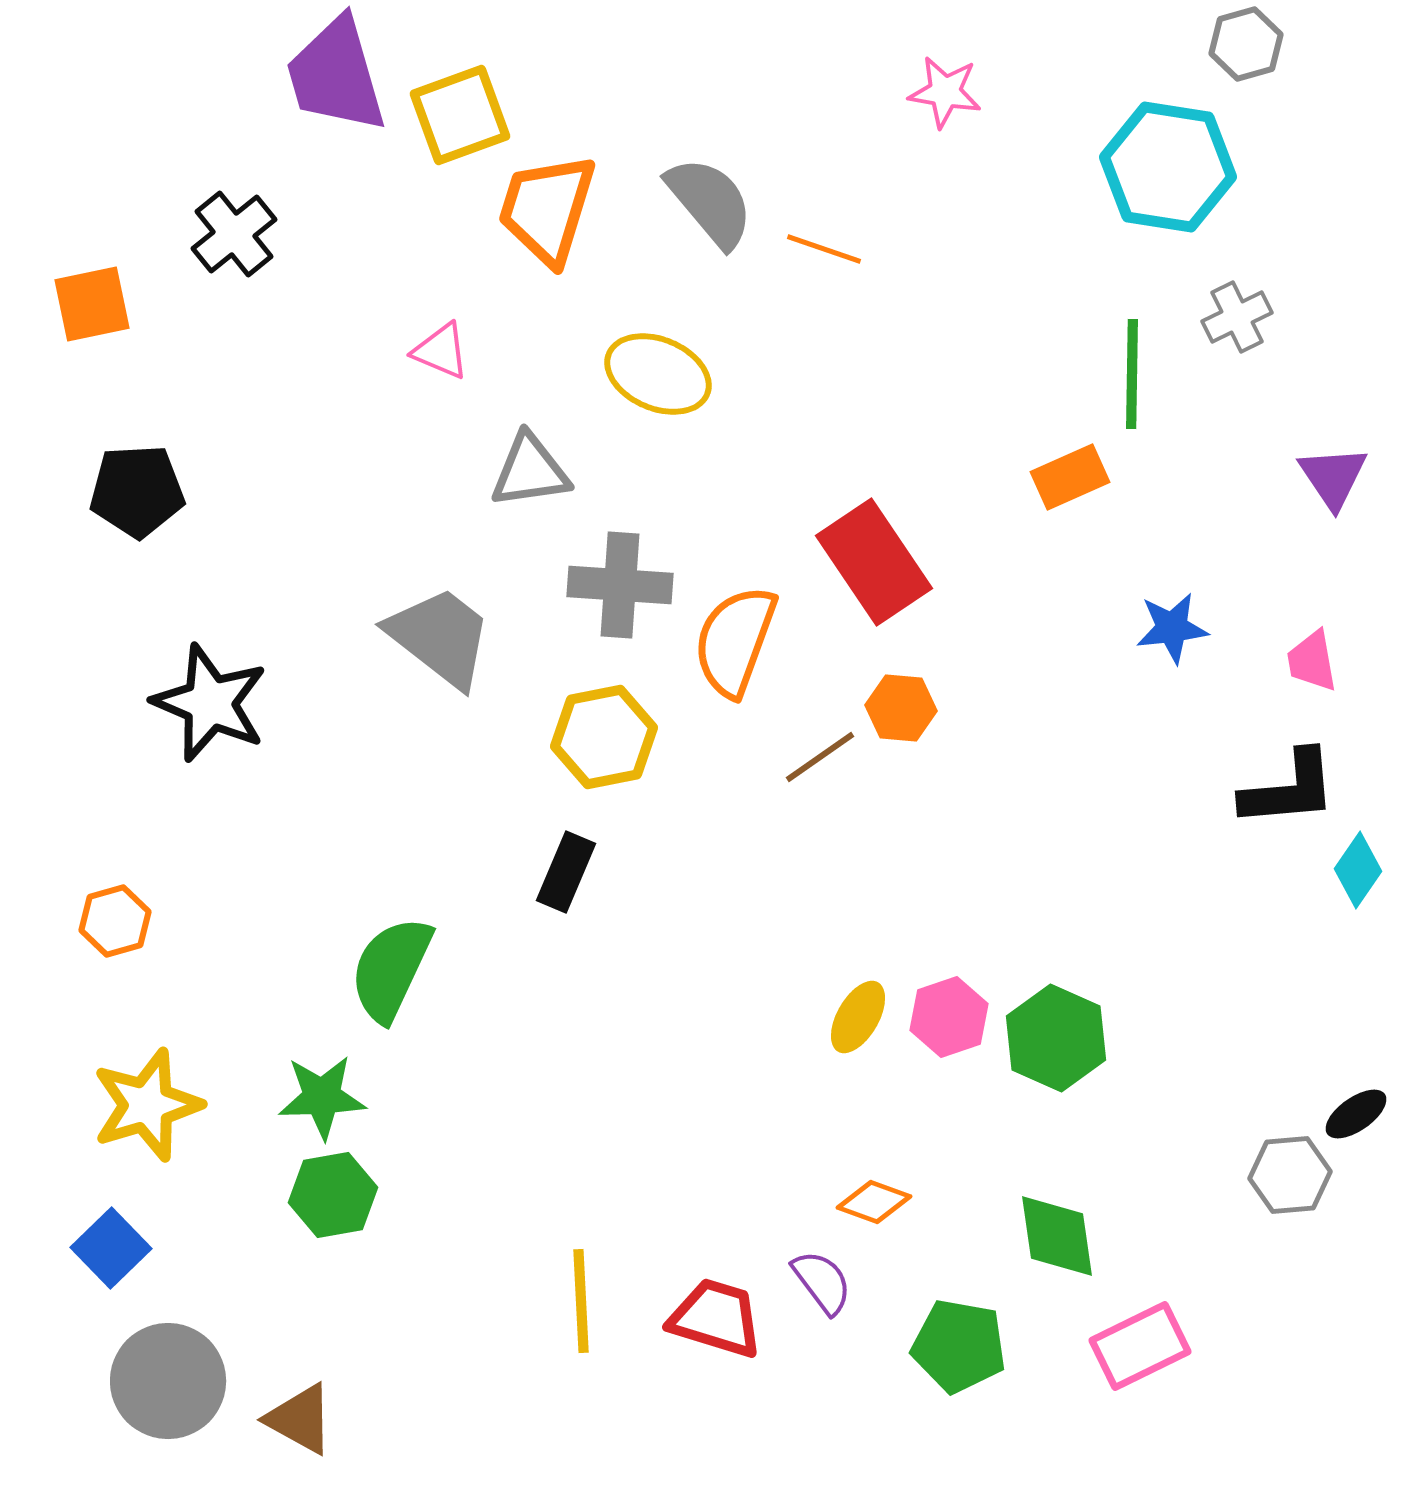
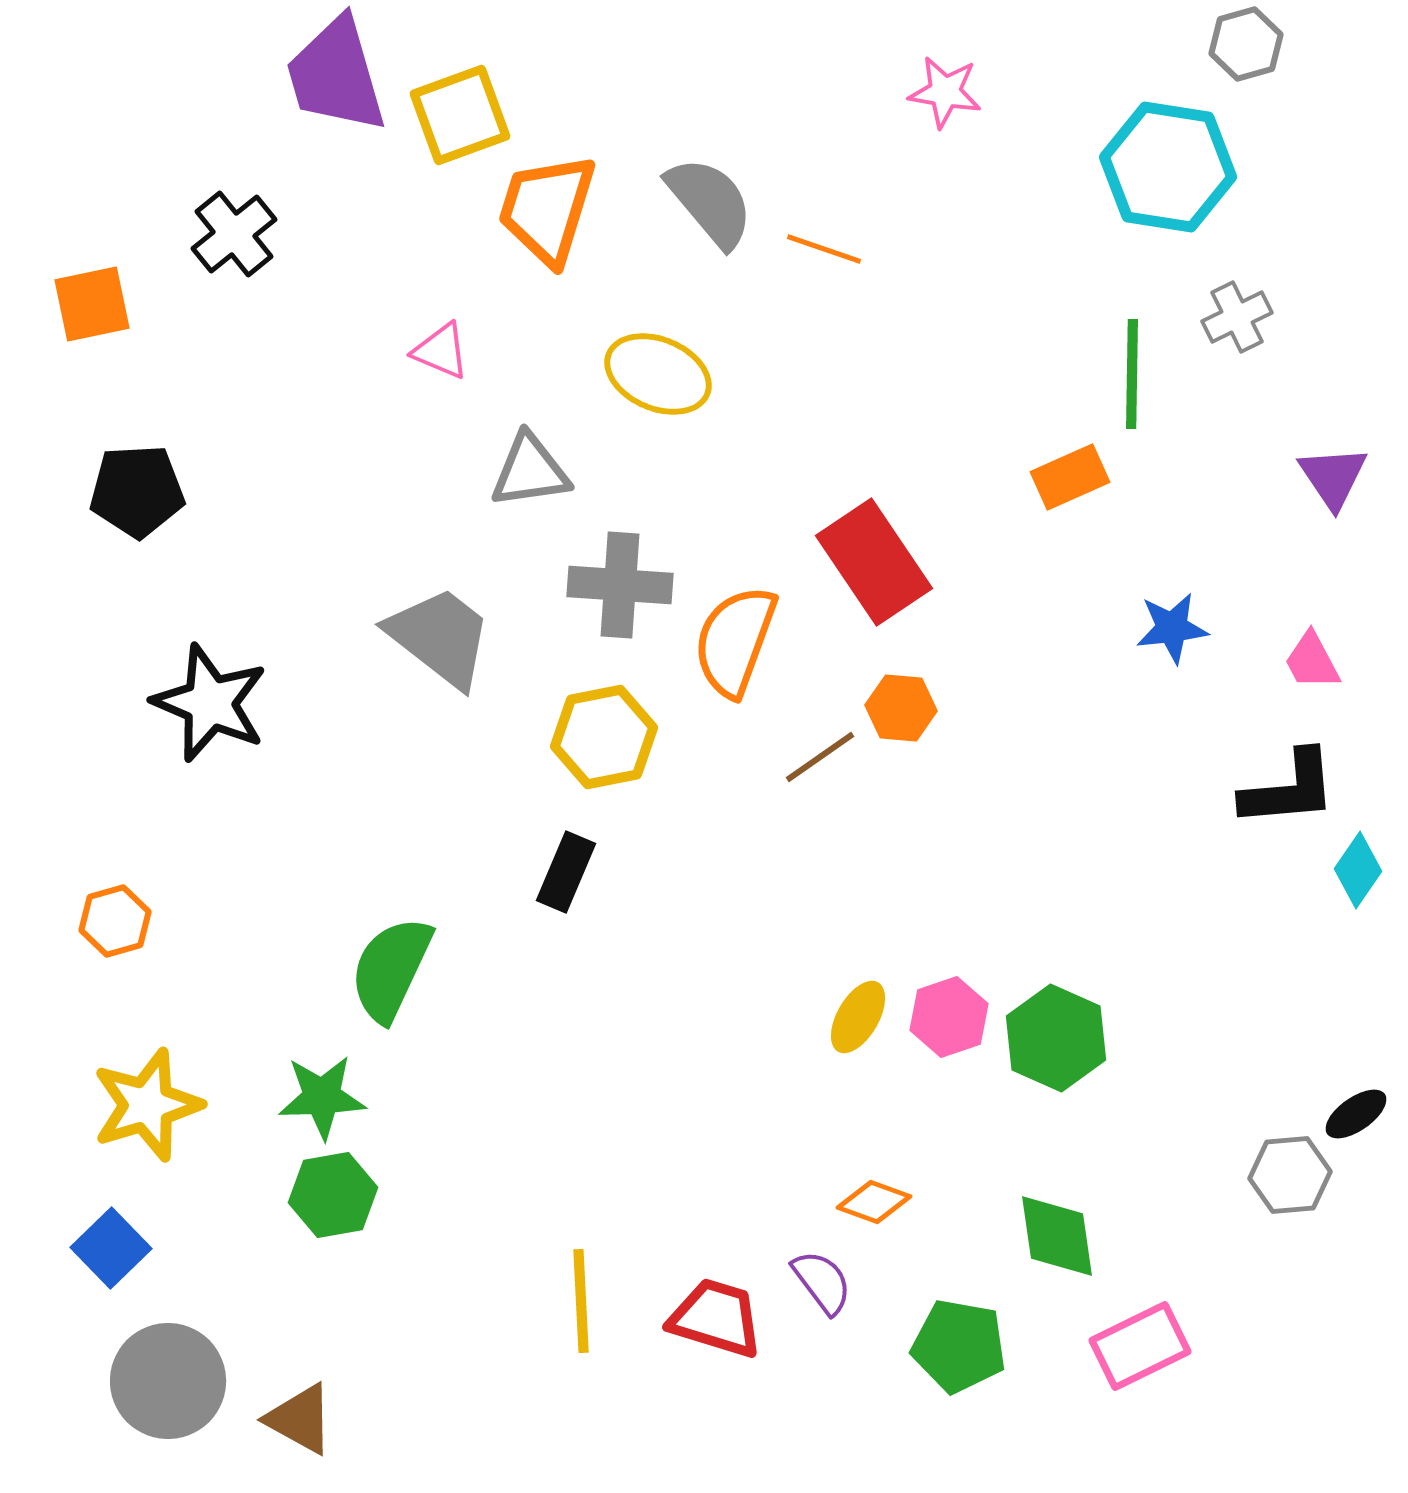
pink trapezoid at (1312, 661): rotated 18 degrees counterclockwise
